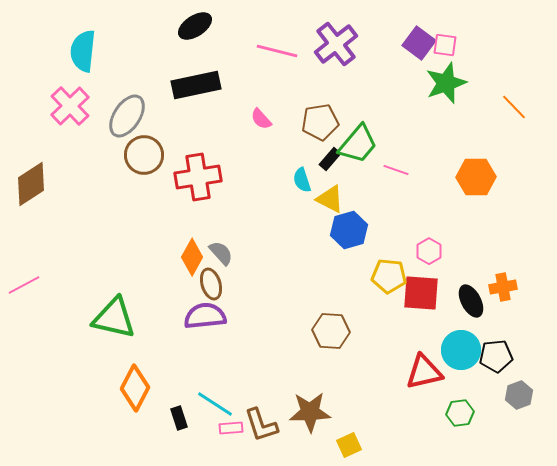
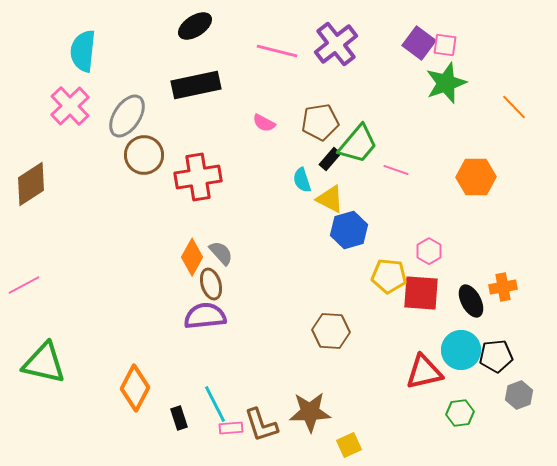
pink semicircle at (261, 119): moved 3 px right, 4 px down; rotated 20 degrees counterclockwise
green triangle at (114, 318): moved 70 px left, 45 px down
cyan line at (215, 404): rotated 30 degrees clockwise
